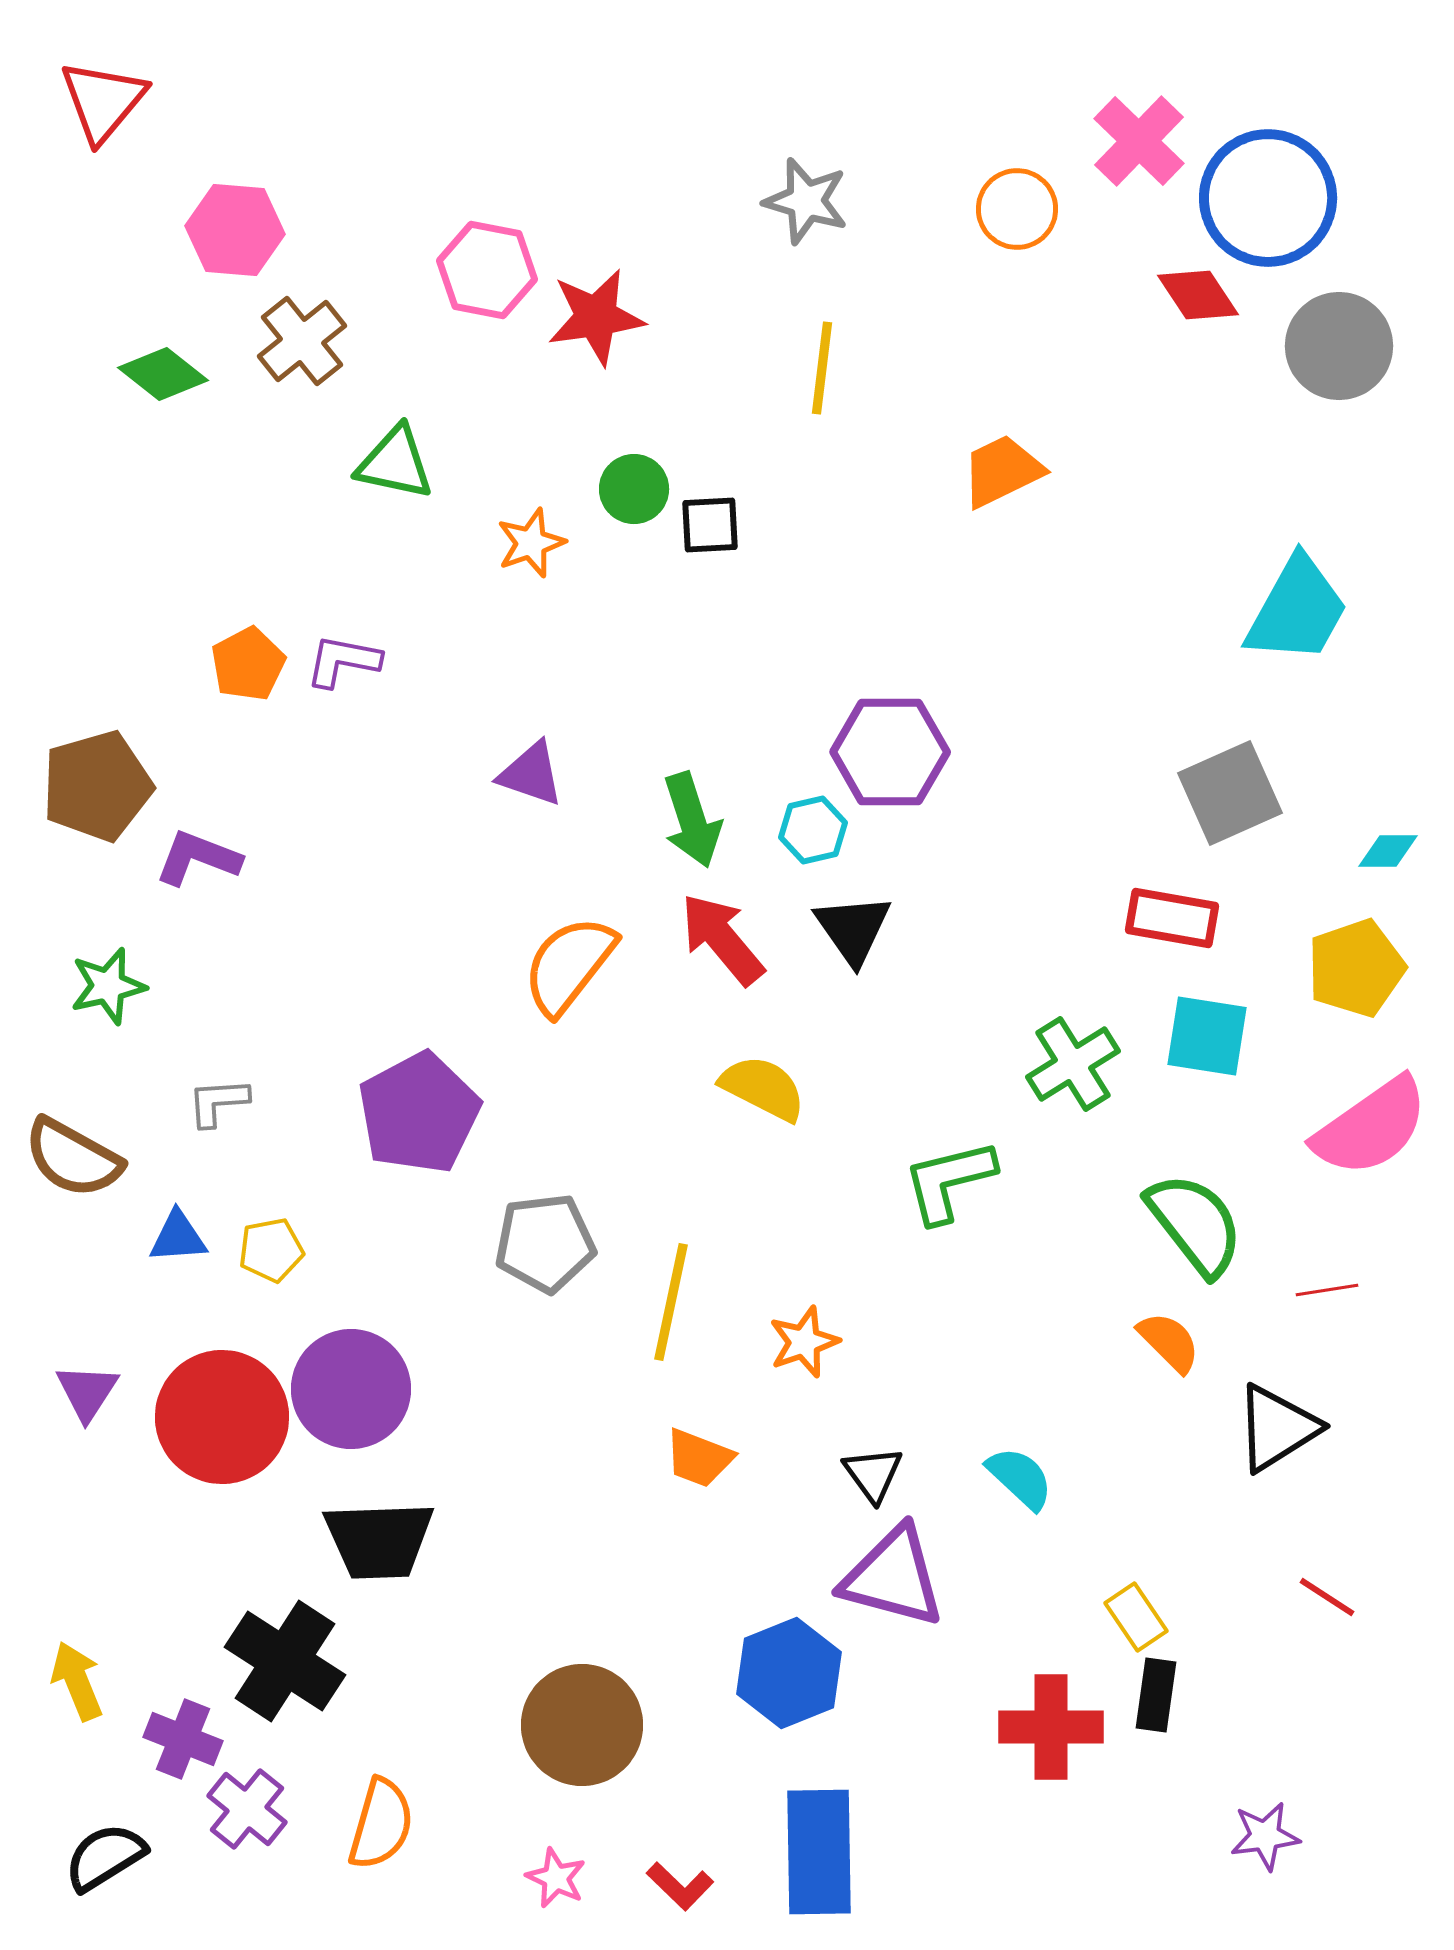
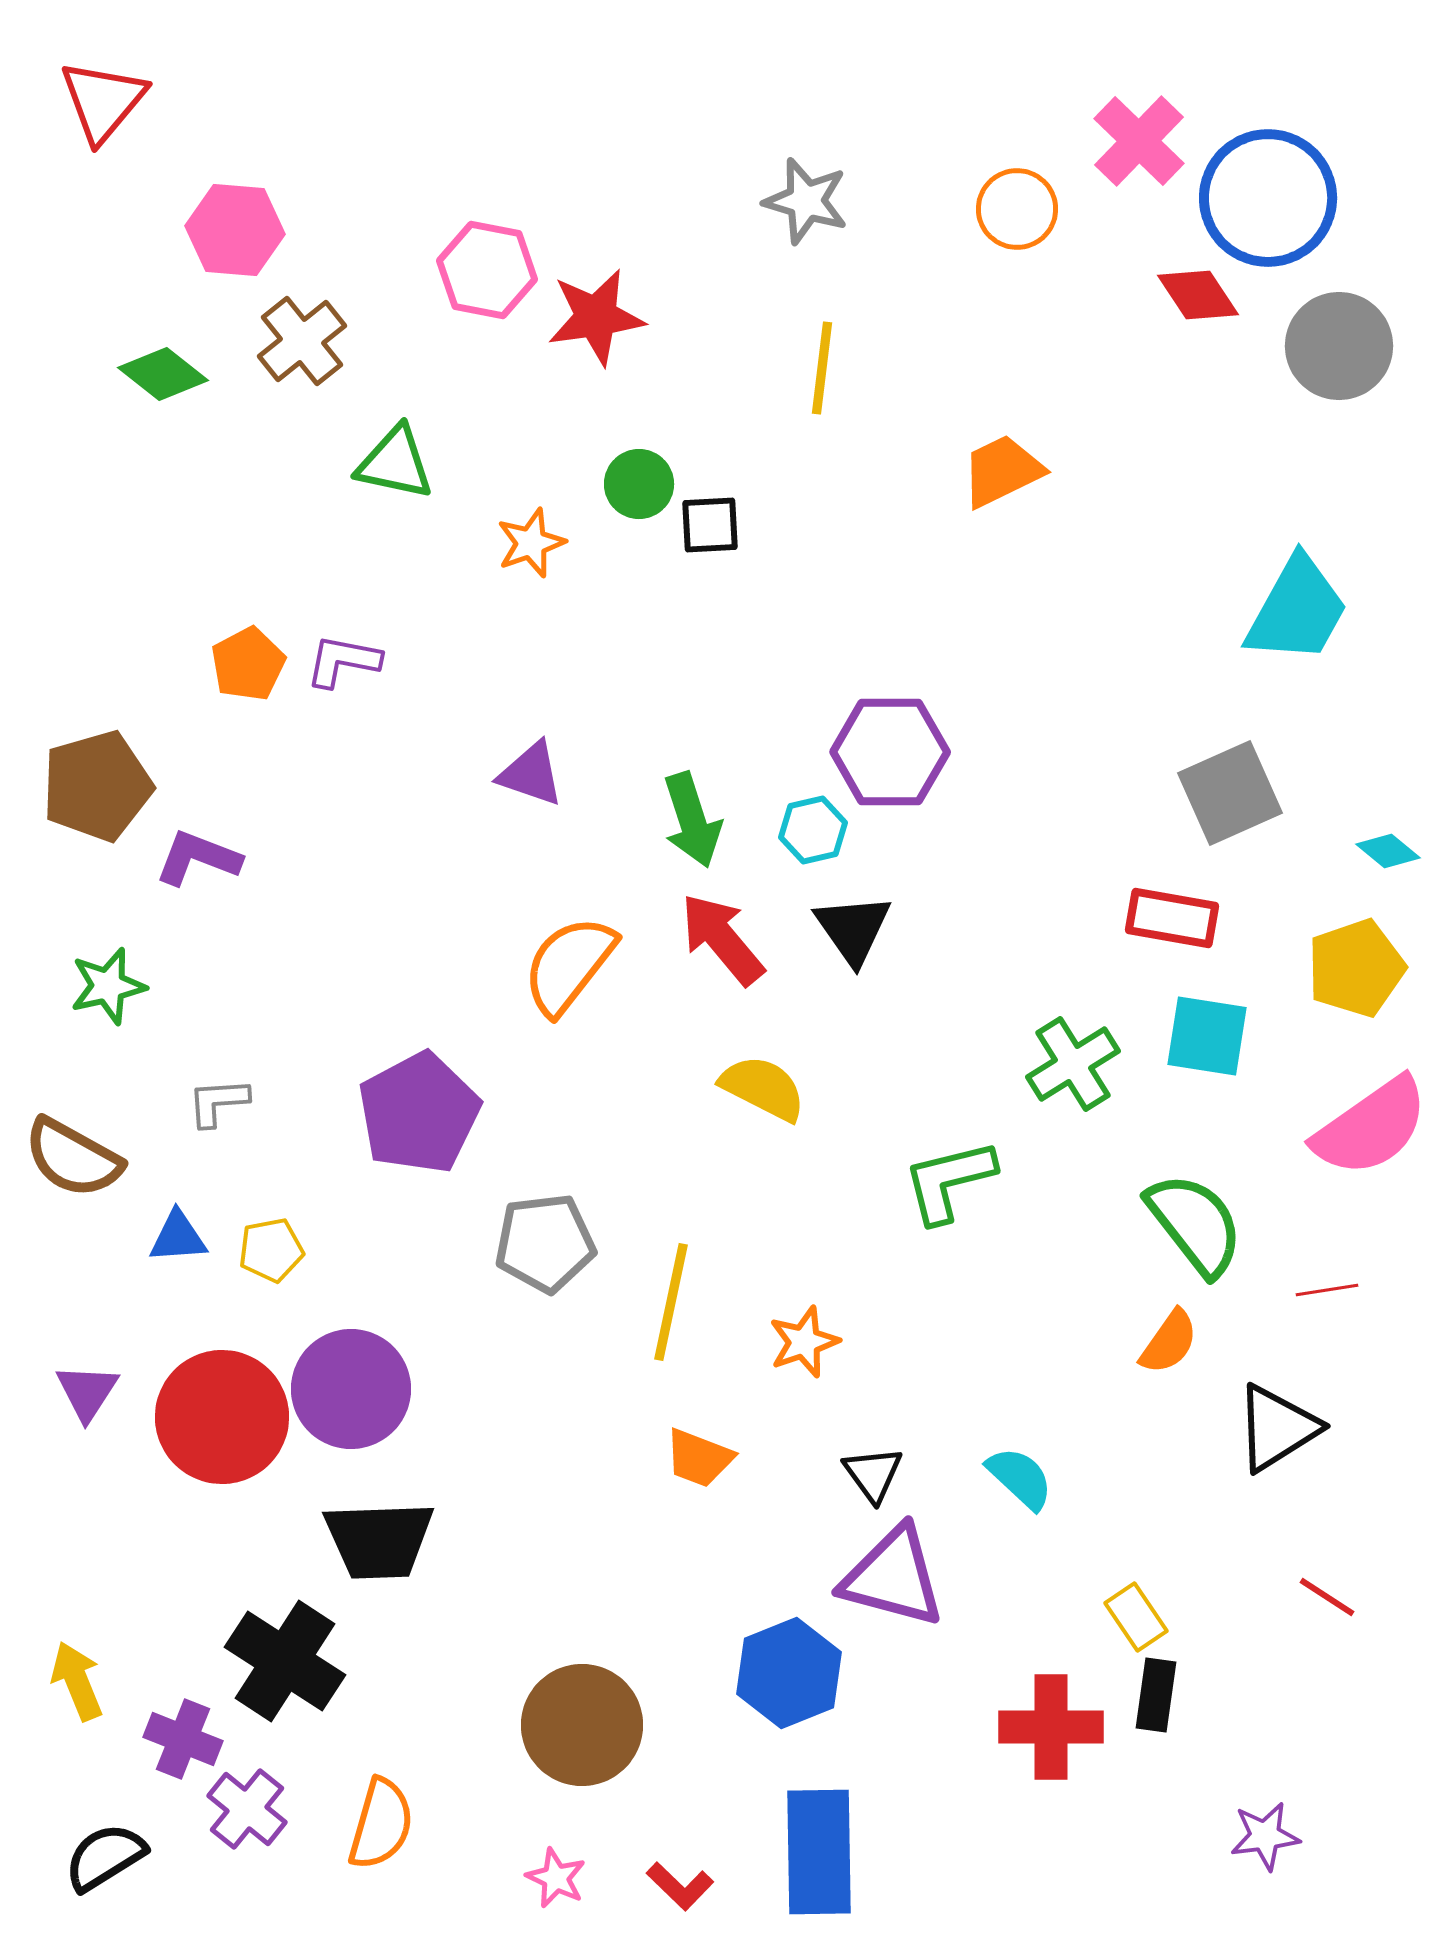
green circle at (634, 489): moved 5 px right, 5 px up
cyan diamond at (1388, 851): rotated 40 degrees clockwise
orange semicircle at (1169, 1342): rotated 80 degrees clockwise
